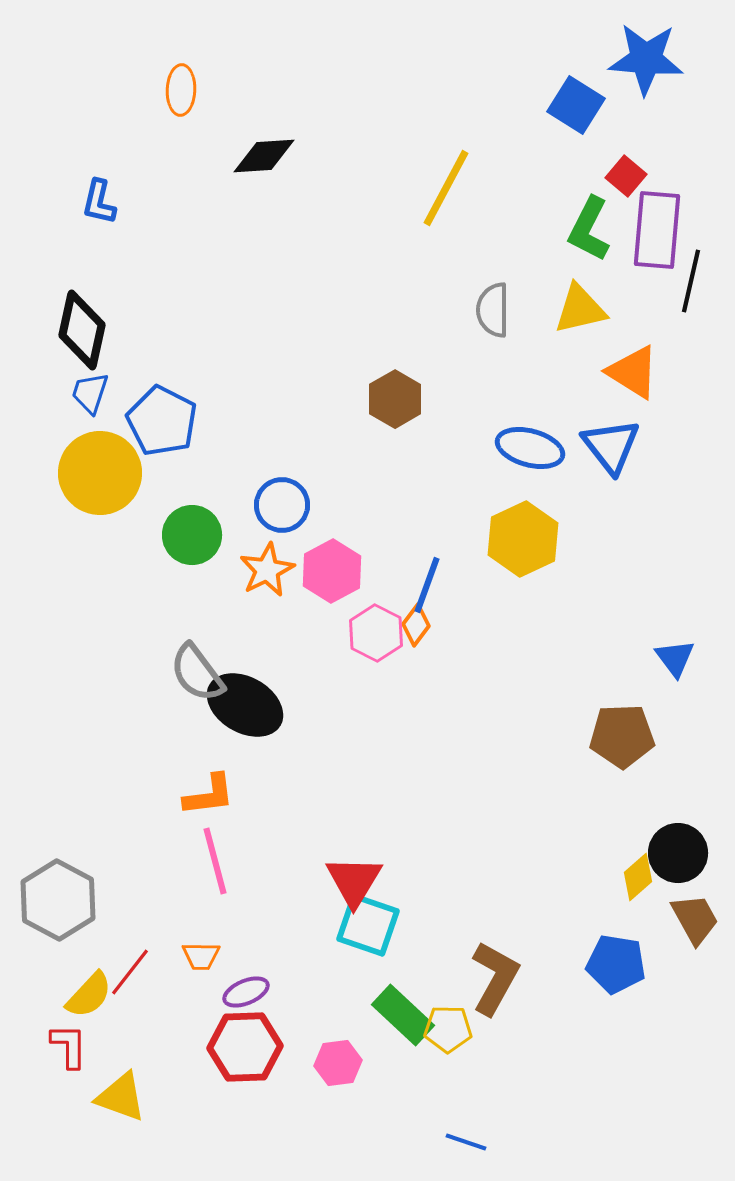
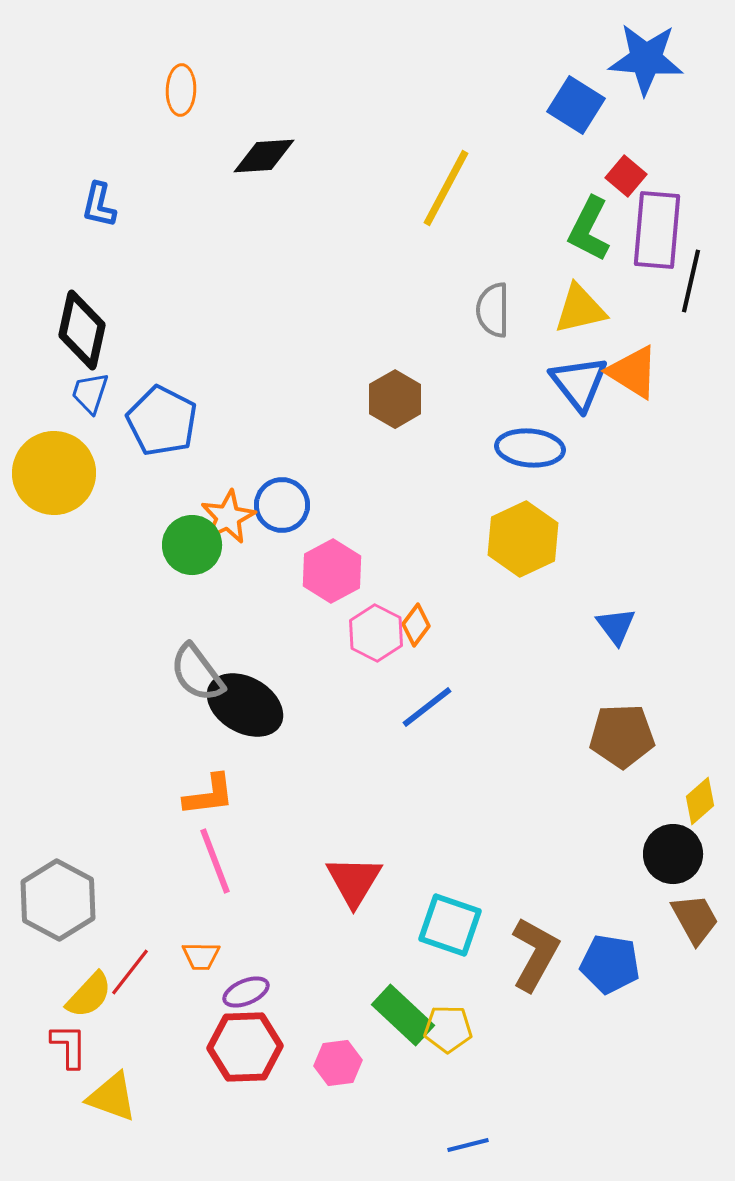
blue L-shape at (99, 202): moved 3 px down
blue triangle at (611, 446): moved 32 px left, 63 px up
blue ellipse at (530, 448): rotated 10 degrees counterclockwise
yellow circle at (100, 473): moved 46 px left
green circle at (192, 535): moved 10 px down
orange star at (267, 570): moved 39 px left, 53 px up
blue line at (427, 585): moved 122 px down; rotated 32 degrees clockwise
blue triangle at (675, 658): moved 59 px left, 32 px up
black circle at (678, 853): moved 5 px left, 1 px down
pink line at (215, 861): rotated 6 degrees counterclockwise
yellow diamond at (638, 877): moved 62 px right, 76 px up
cyan square at (368, 925): moved 82 px right
blue pentagon at (616, 964): moved 6 px left
brown L-shape at (495, 978): moved 40 px right, 24 px up
yellow triangle at (121, 1097): moved 9 px left
blue line at (466, 1142): moved 2 px right, 3 px down; rotated 33 degrees counterclockwise
